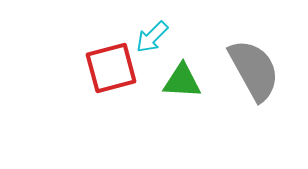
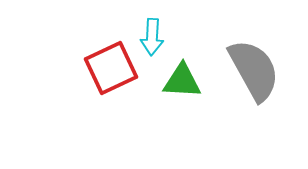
cyan arrow: rotated 42 degrees counterclockwise
red square: rotated 10 degrees counterclockwise
